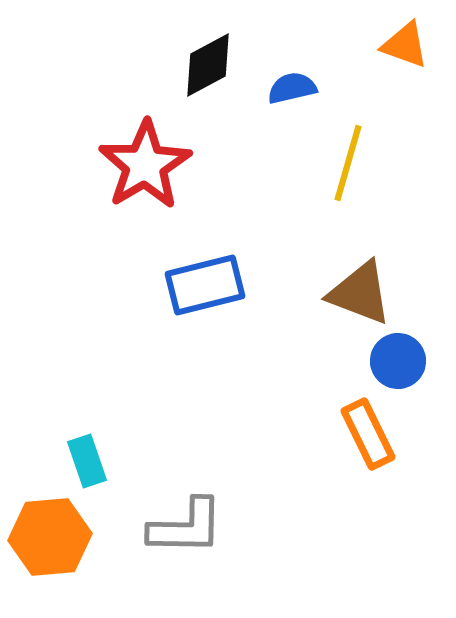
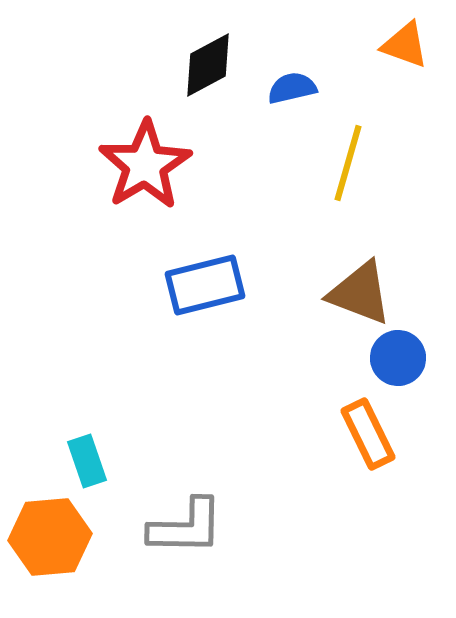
blue circle: moved 3 px up
